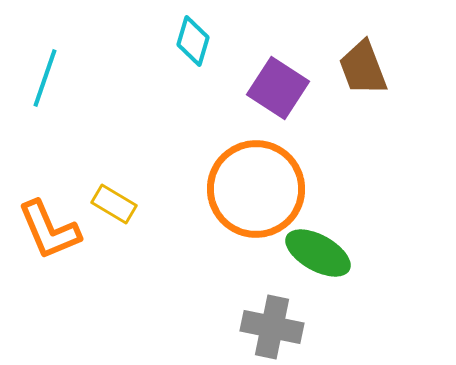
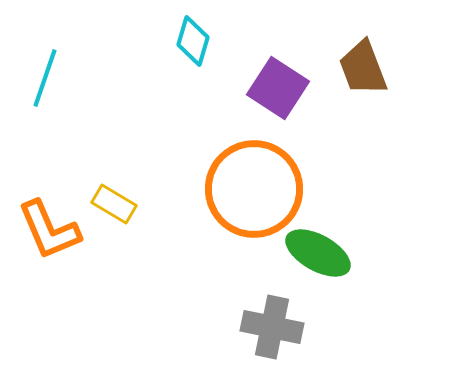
orange circle: moved 2 px left
